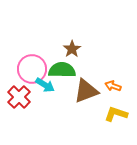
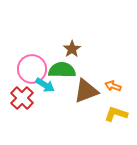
red cross: moved 3 px right, 1 px down
